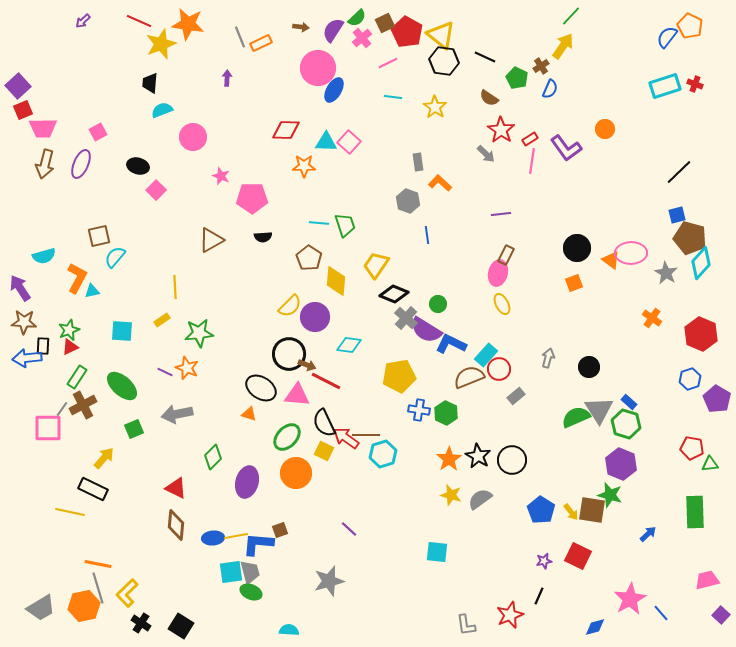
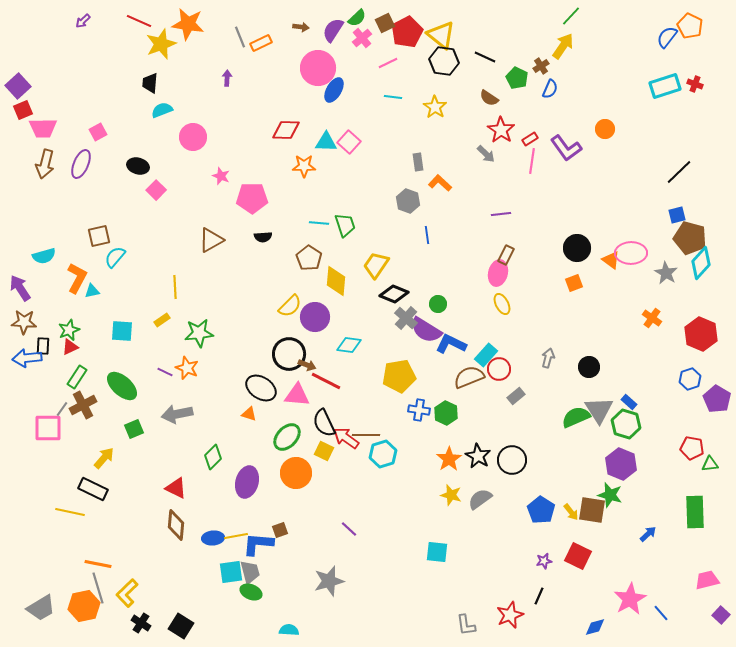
red pentagon at (407, 32): rotated 16 degrees clockwise
